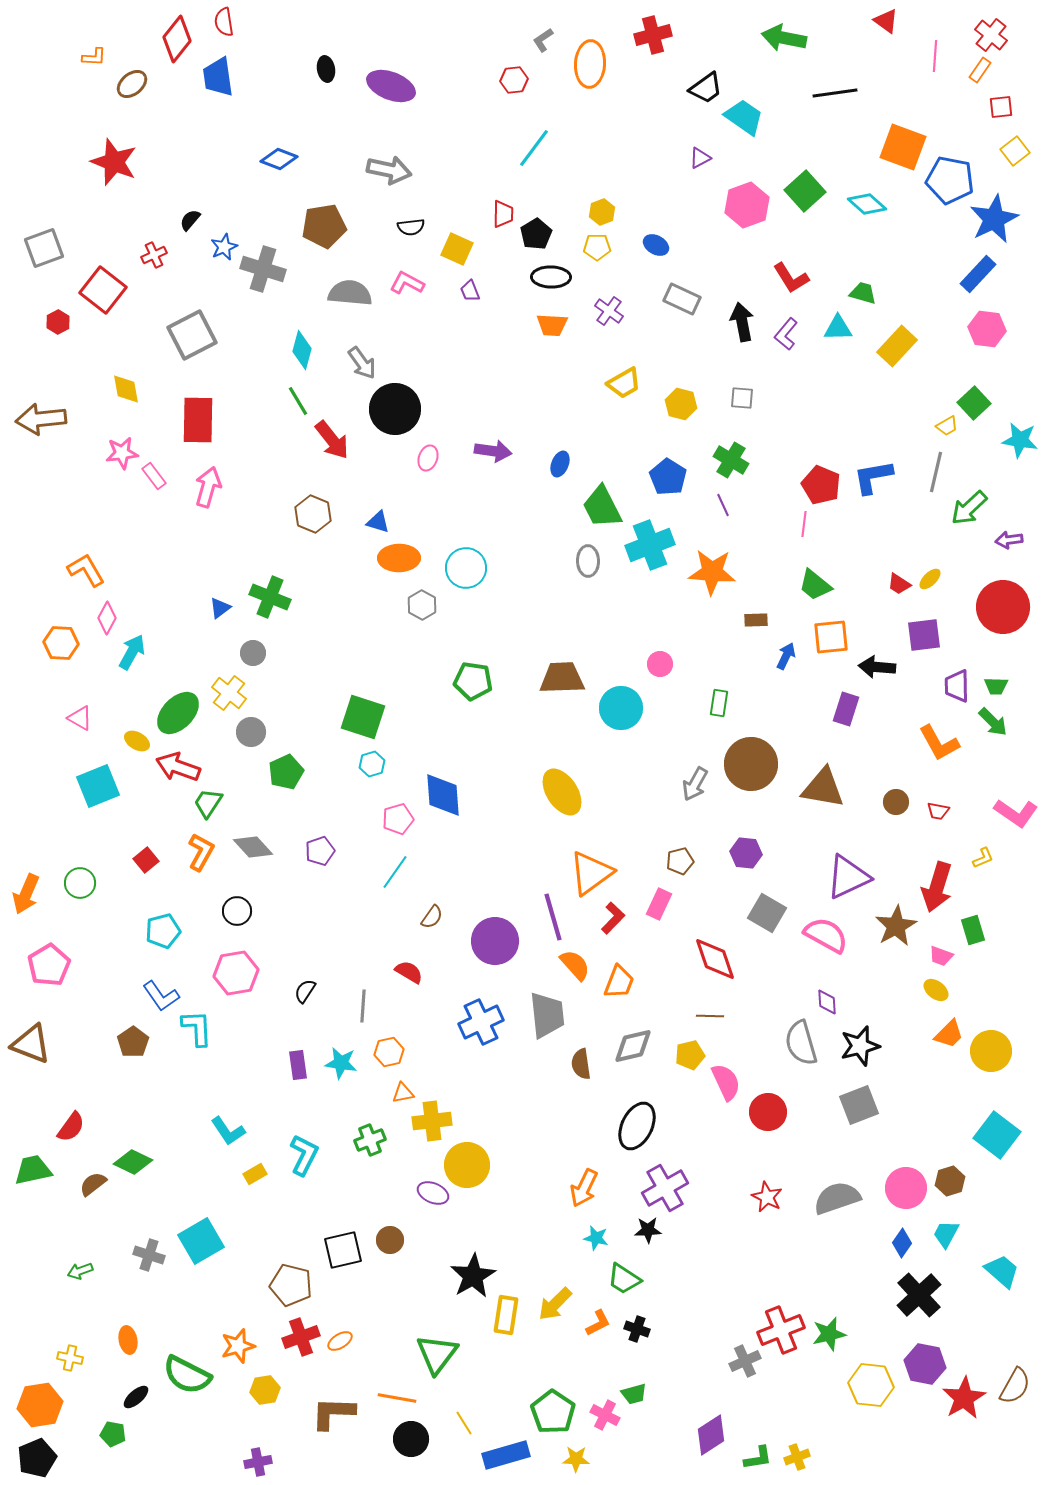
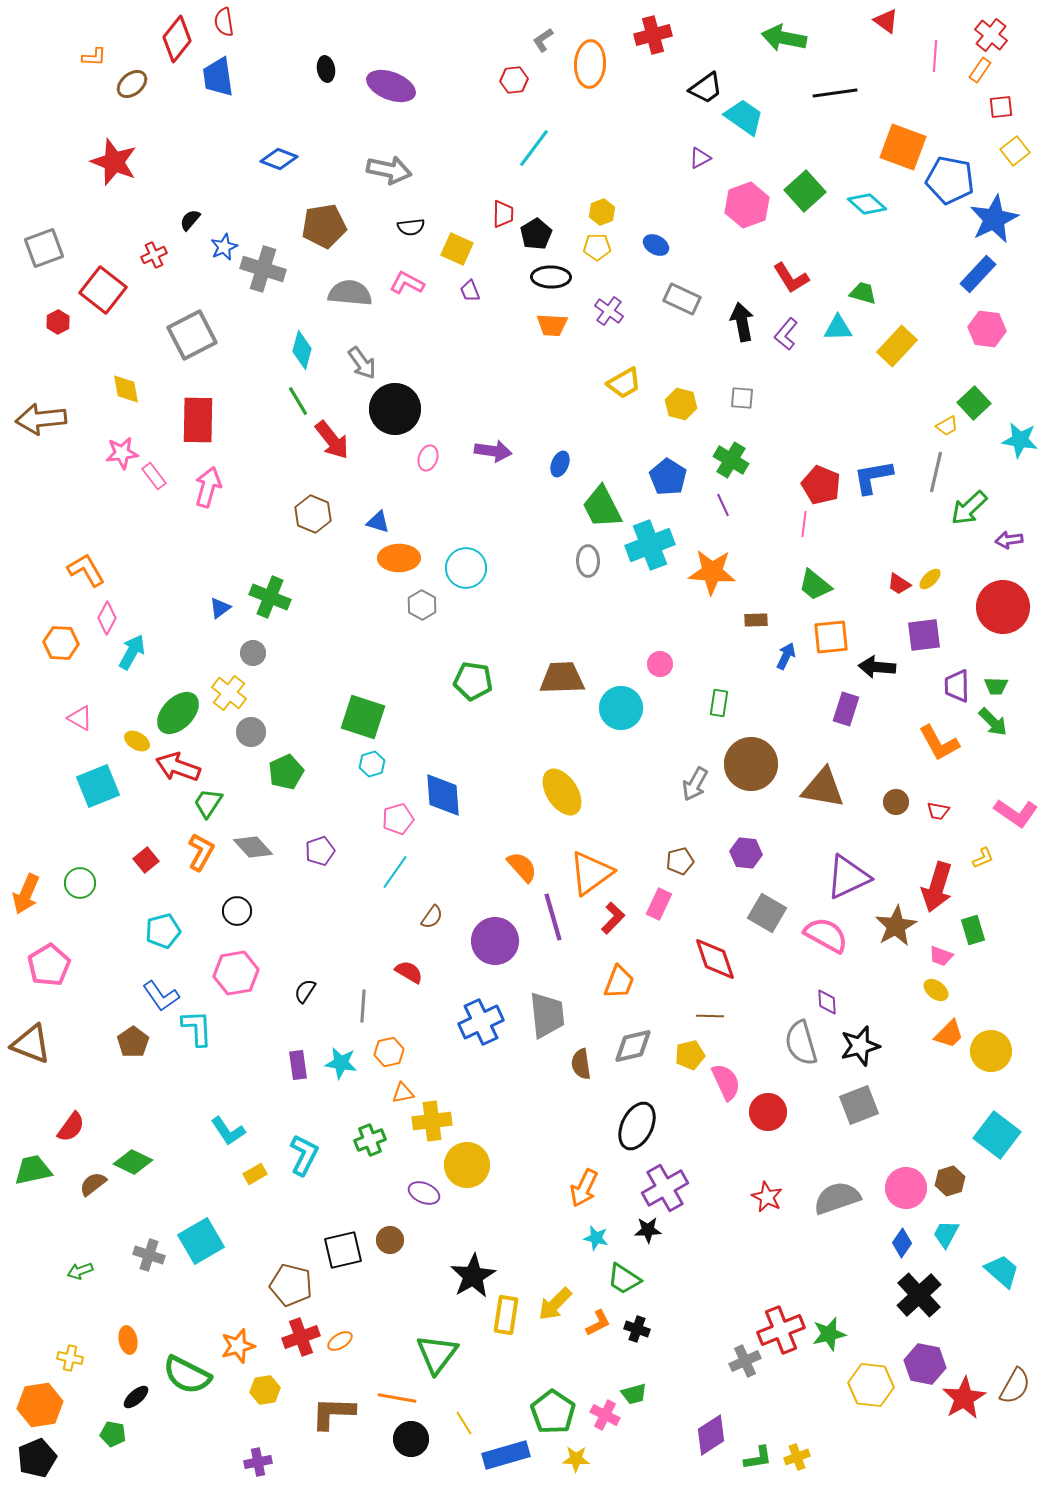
orange semicircle at (575, 965): moved 53 px left, 98 px up
purple ellipse at (433, 1193): moved 9 px left
